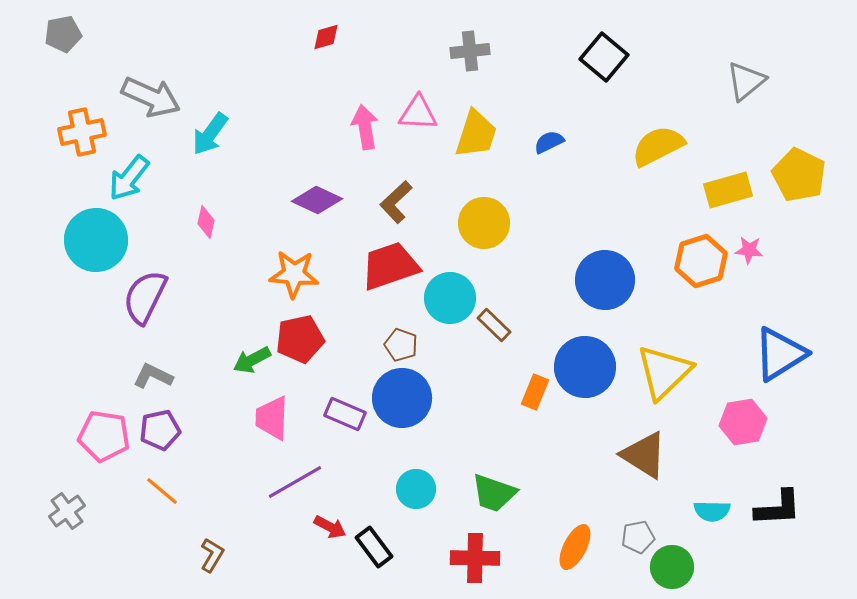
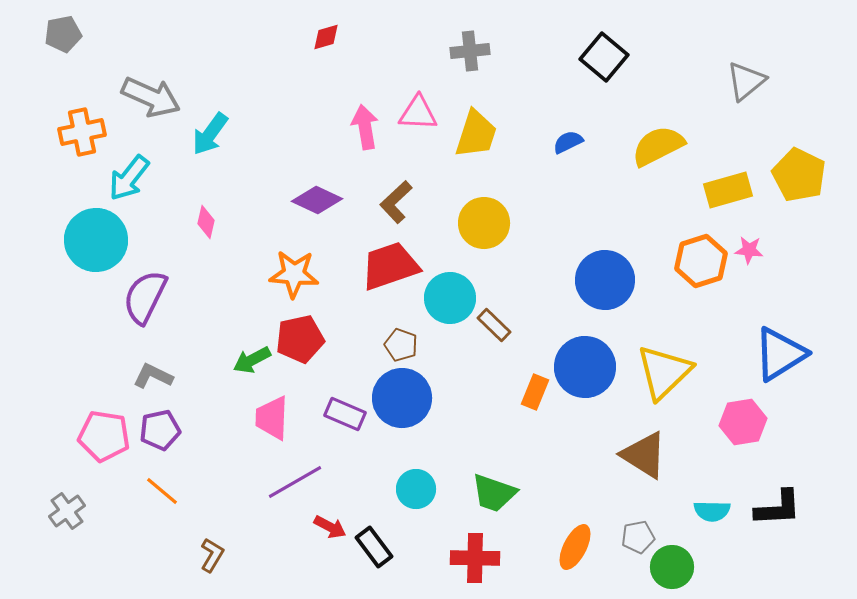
blue semicircle at (549, 142): moved 19 px right
